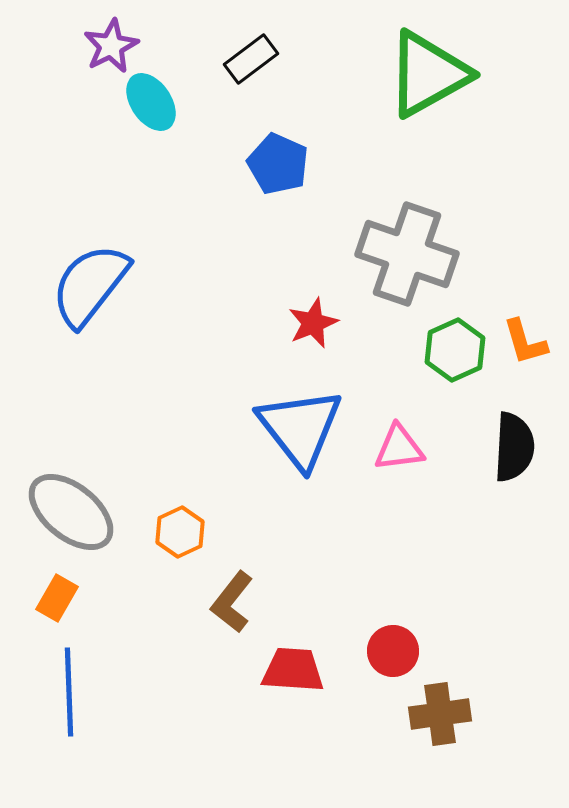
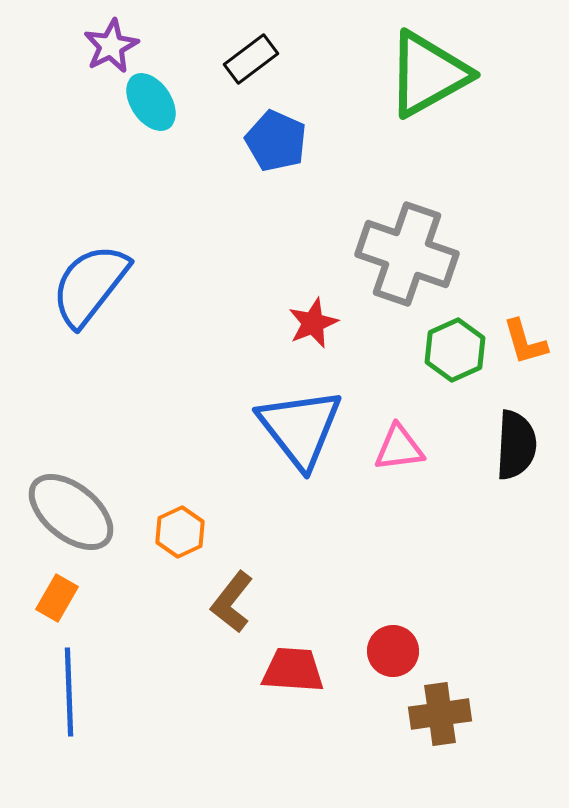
blue pentagon: moved 2 px left, 23 px up
black semicircle: moved 2 px right, 2 px up
